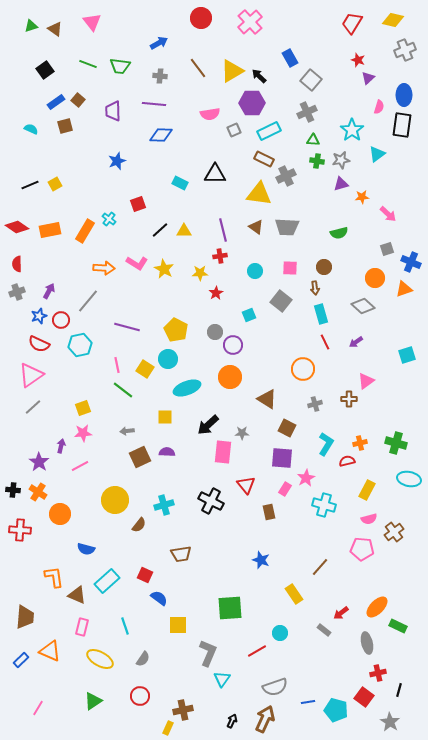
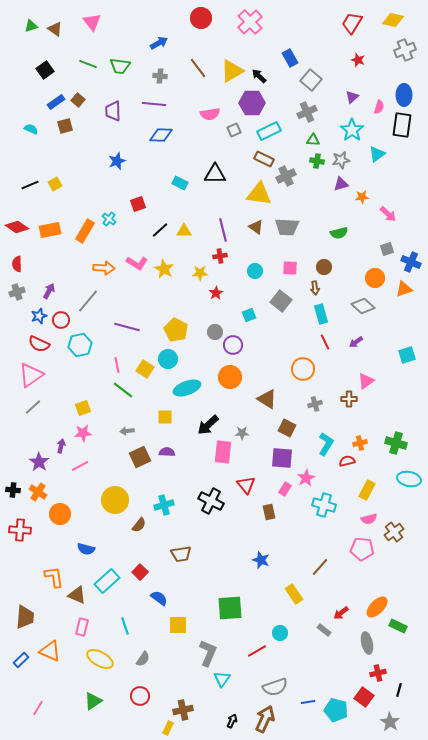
purple triangle at (368, 78): moved 16 px left, 19 px down
red square at (145, 575): moved 5 px left, 3 px up; rotated 21 degrees clockwise
